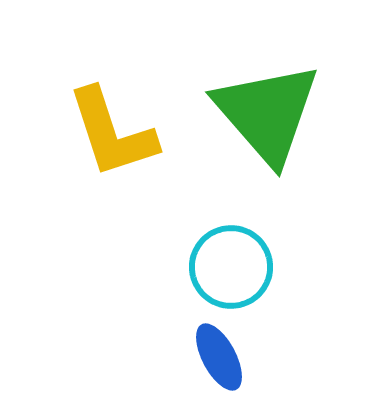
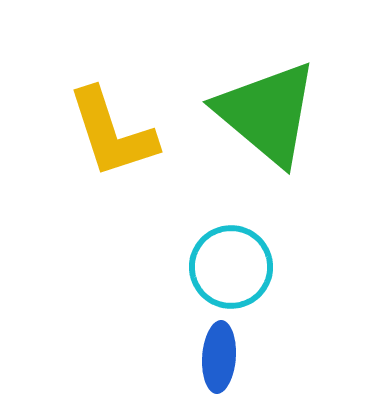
green triangle: rotated 9 degrees counterclockwise
blue ellipse: rotated 32 degrees clockwise
